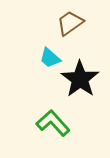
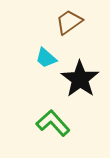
brown trapezoid: moved 1 px left, 1 px up
cyan trapezoid: moved 4 px left
